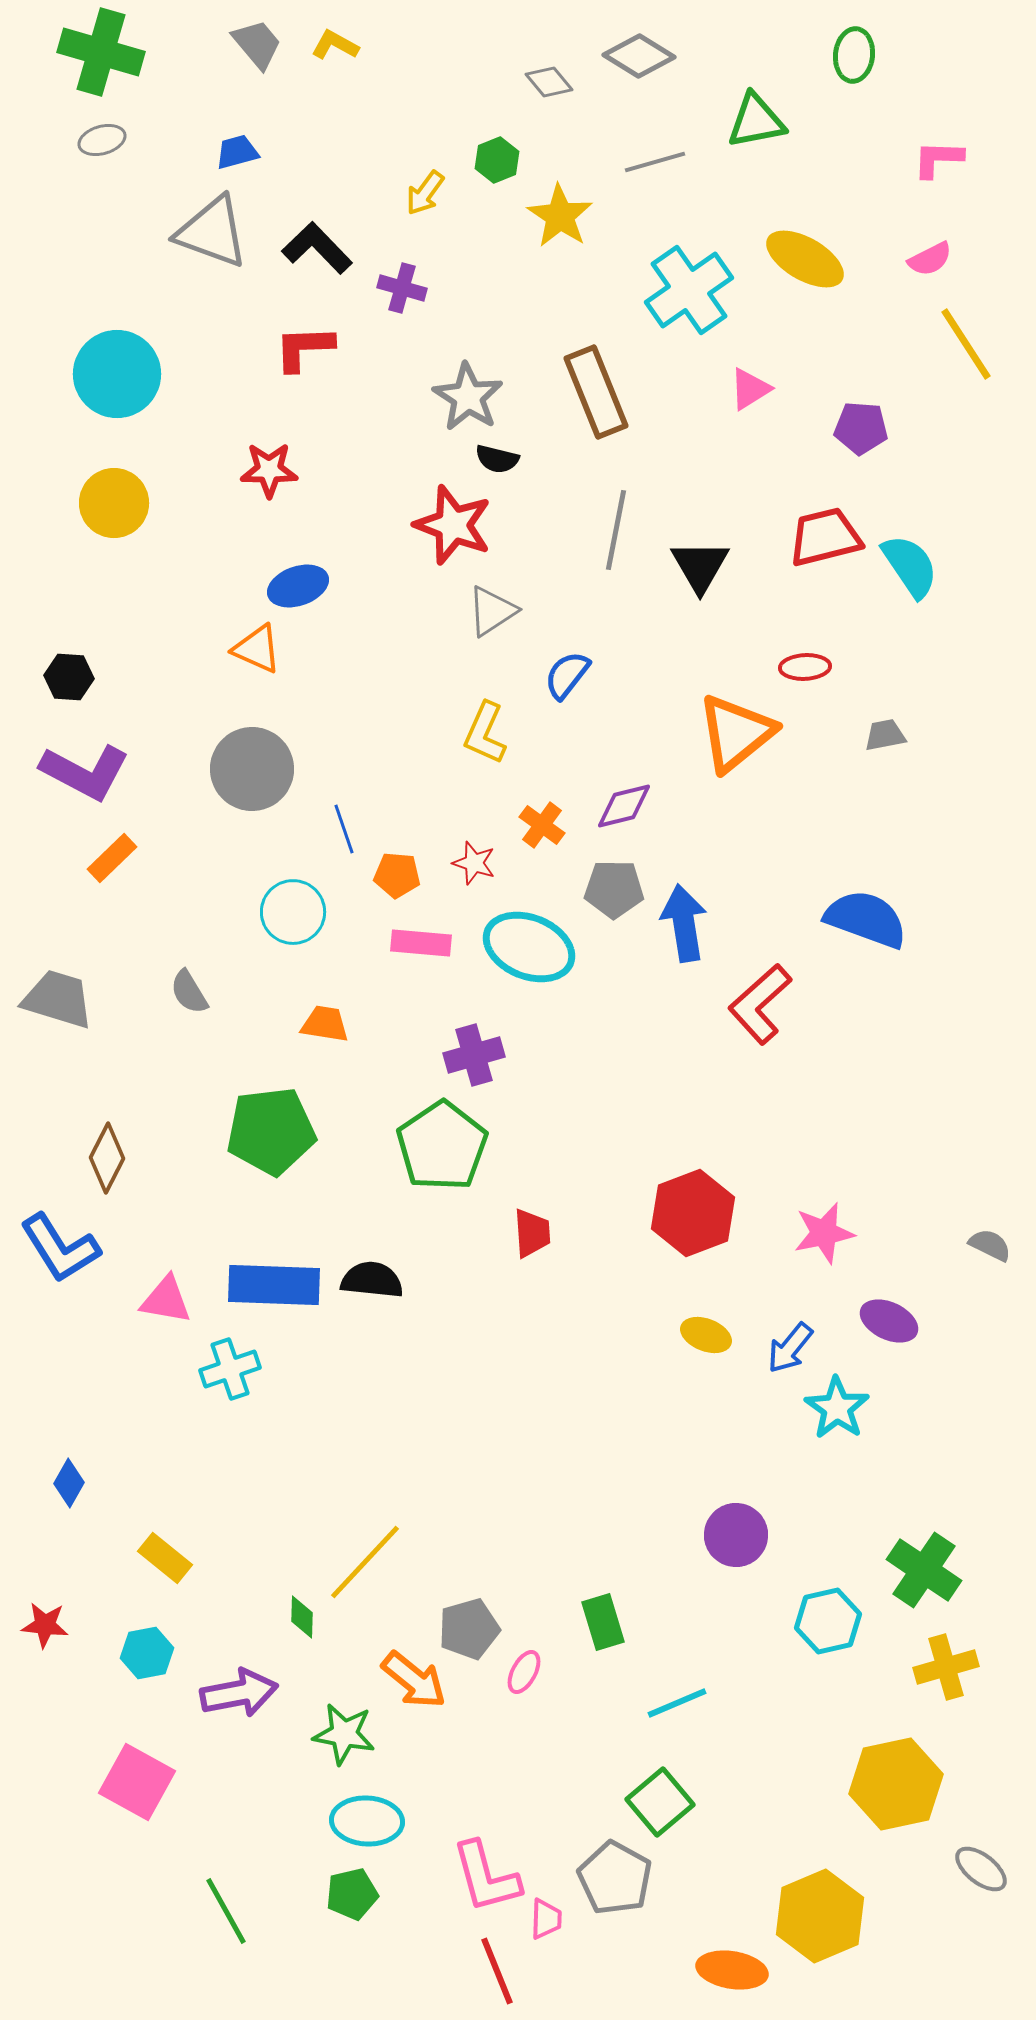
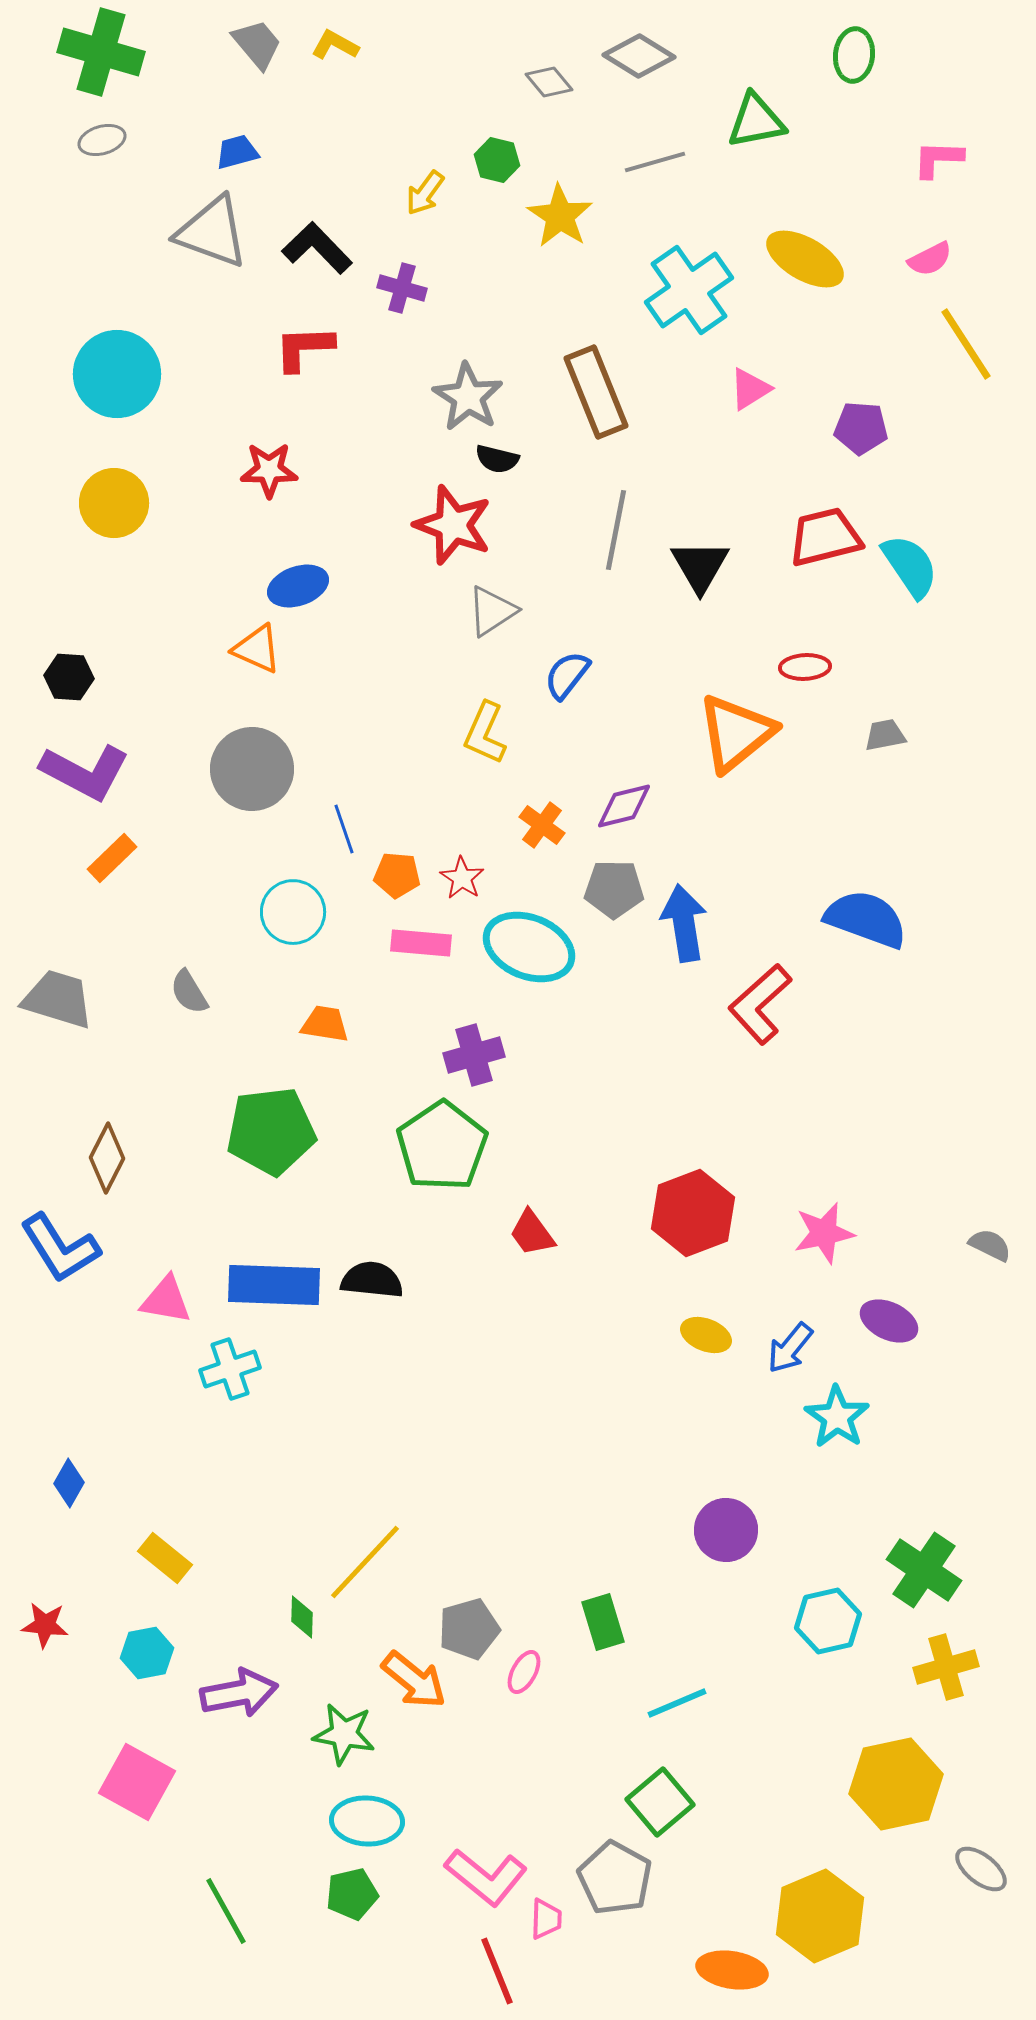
green hexagon at (497, 160): rotated 24 degrees counterclockwise
red star at (474, 863): moved 12 px left, 15 px down; rotated 15 degrees clockwise
red trapezoid at (532, 1233): rotated 148 degrees clockwise
cyan star at (837, 1408): moved 9 px down
purple circle at (736, 1535): moved 10 px left, 5 px up
pink L-shape at (486, 1877): rotated 36 degrees counterclockwise
